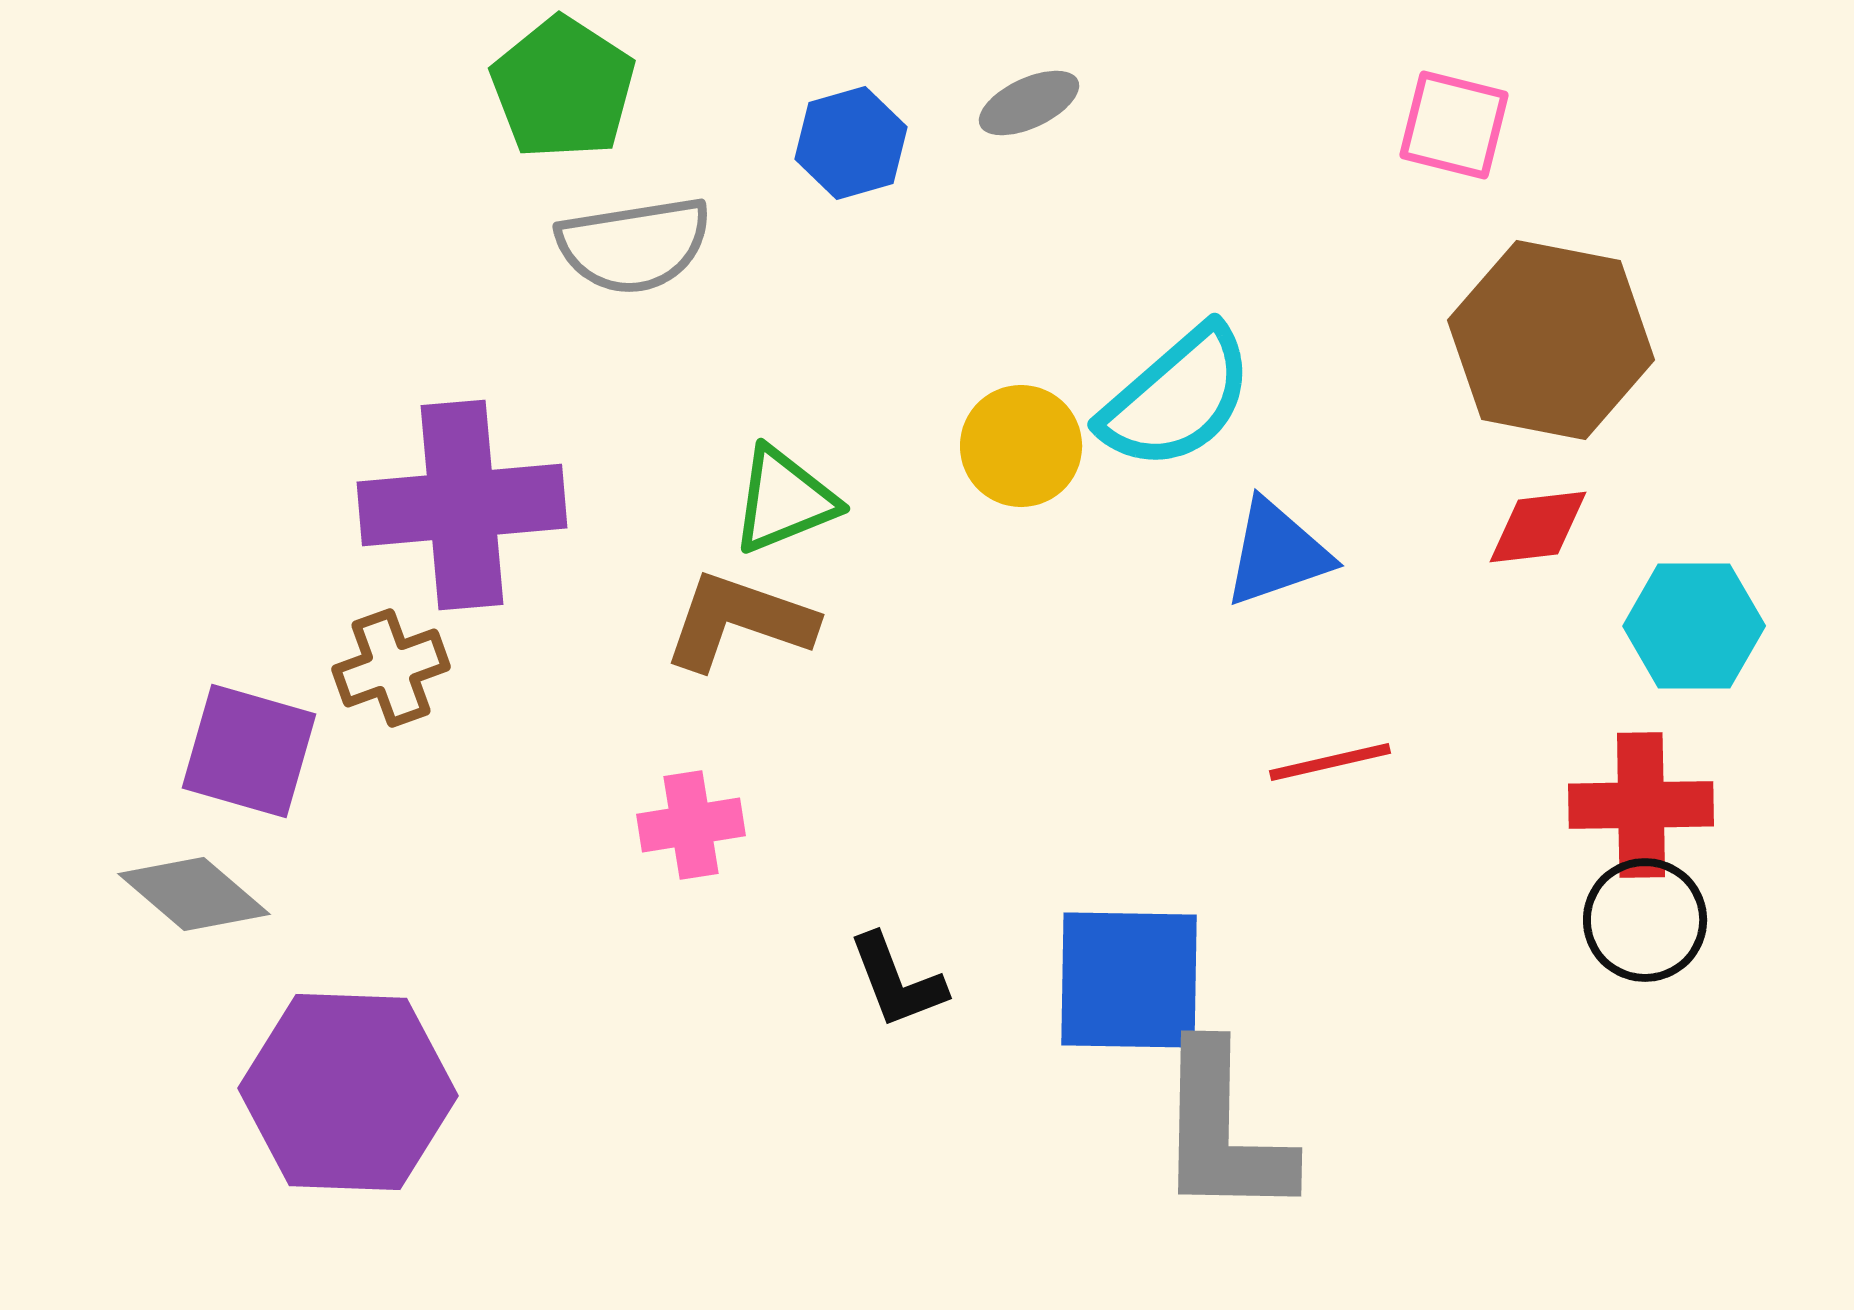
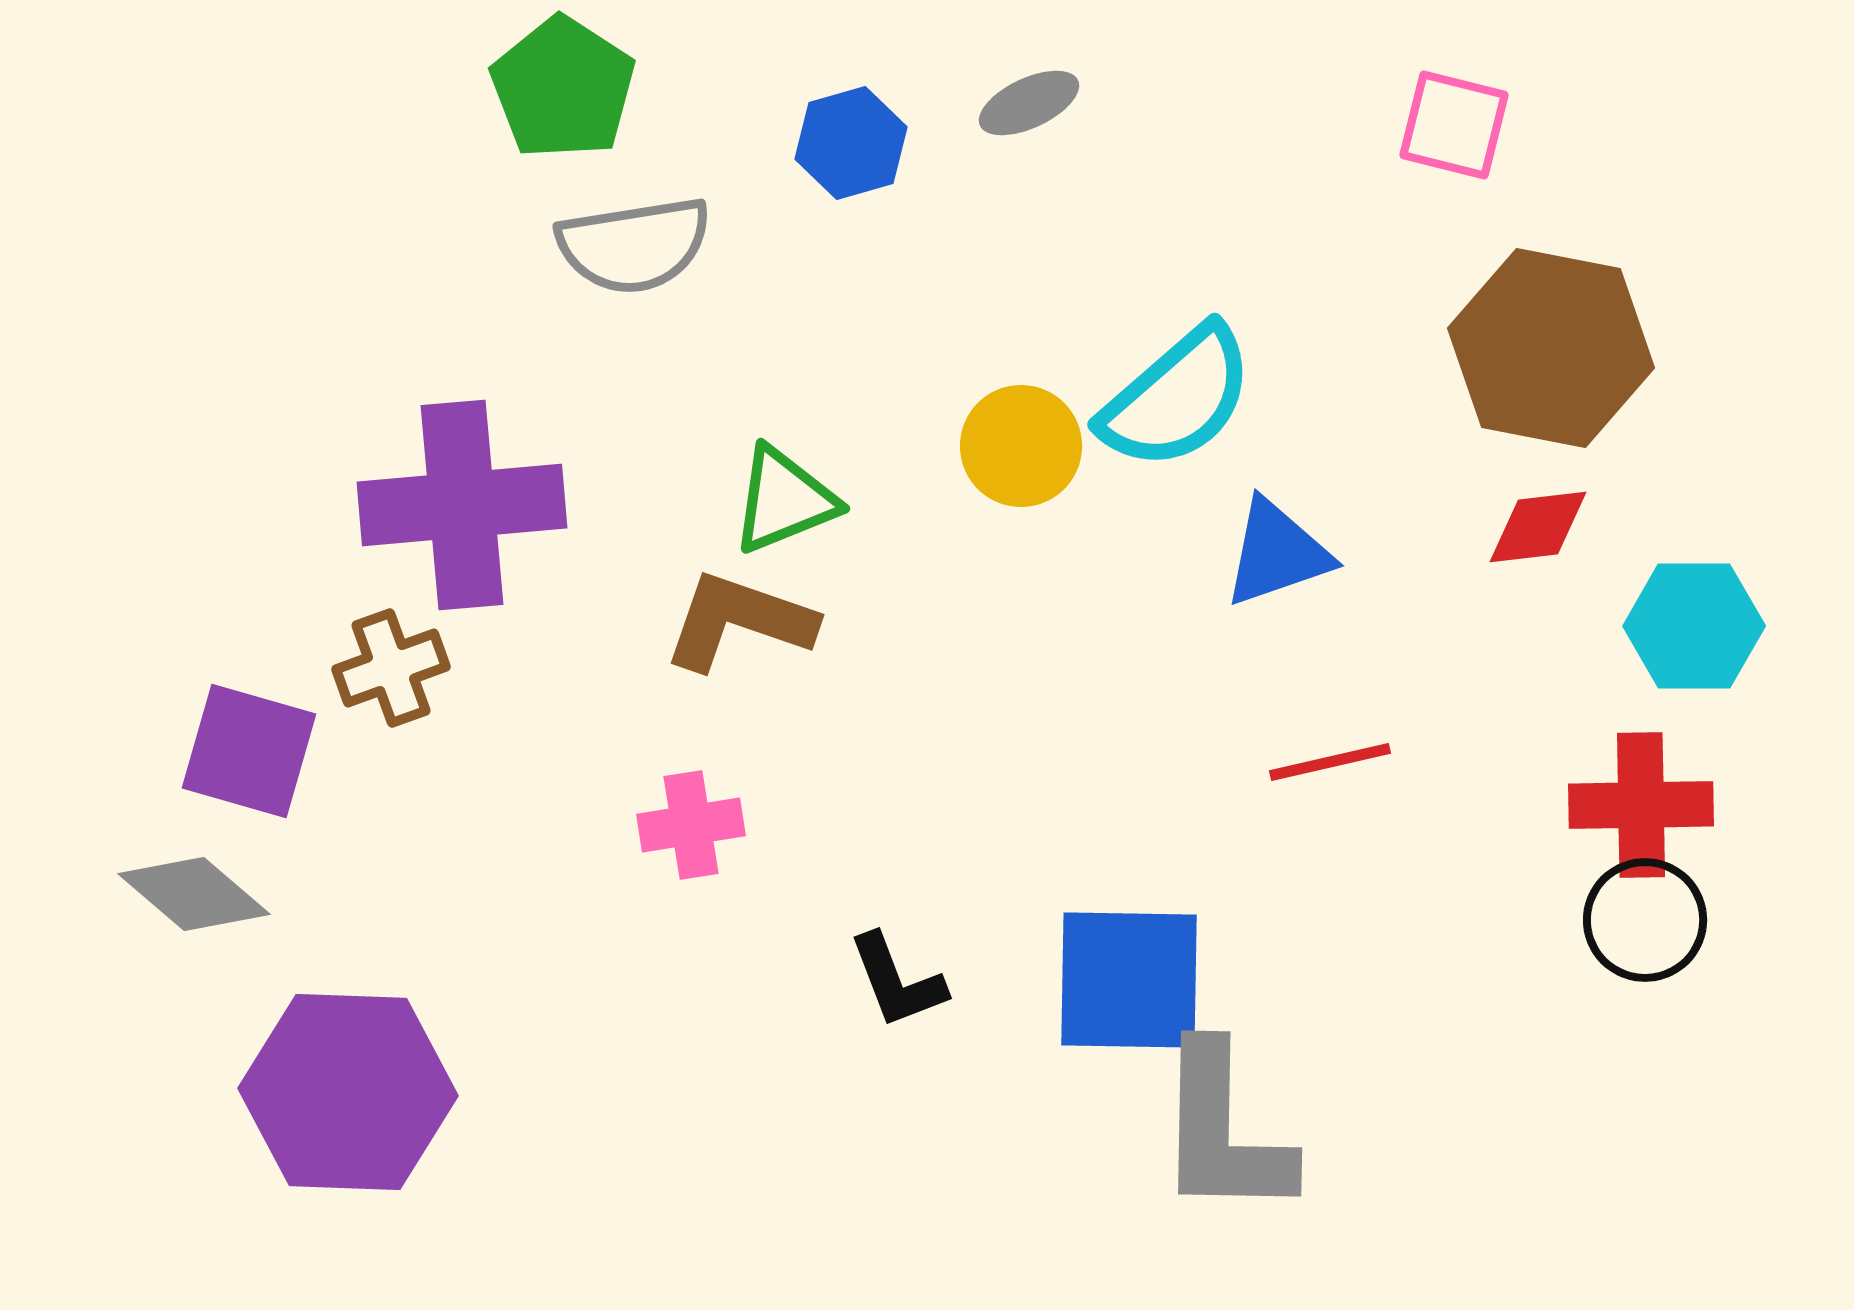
brown hexagon: moved 8 px down
